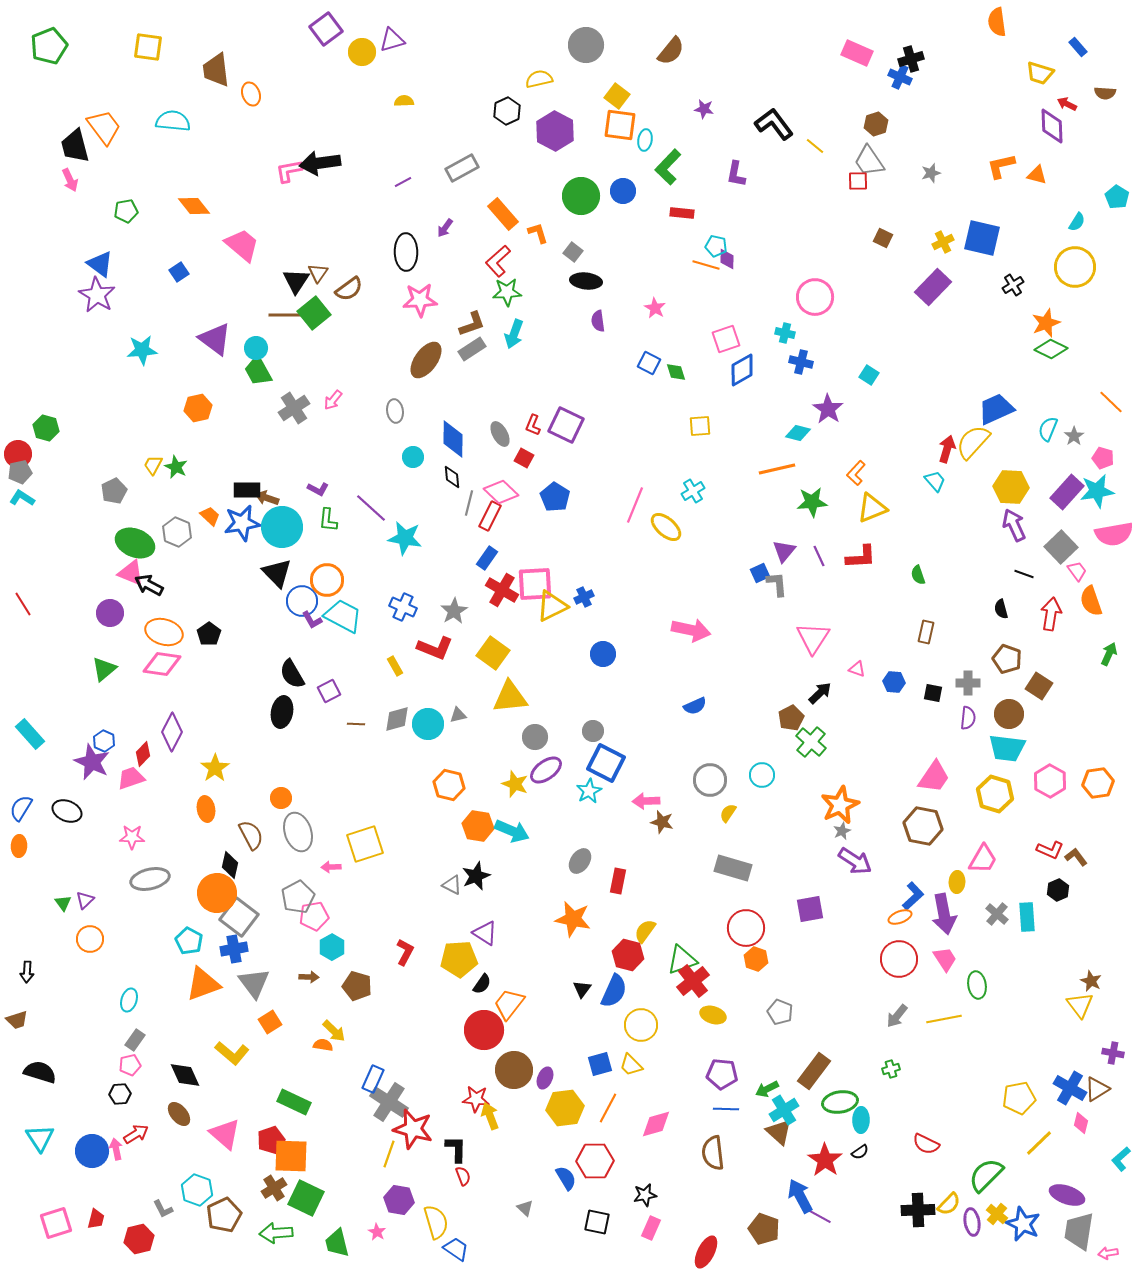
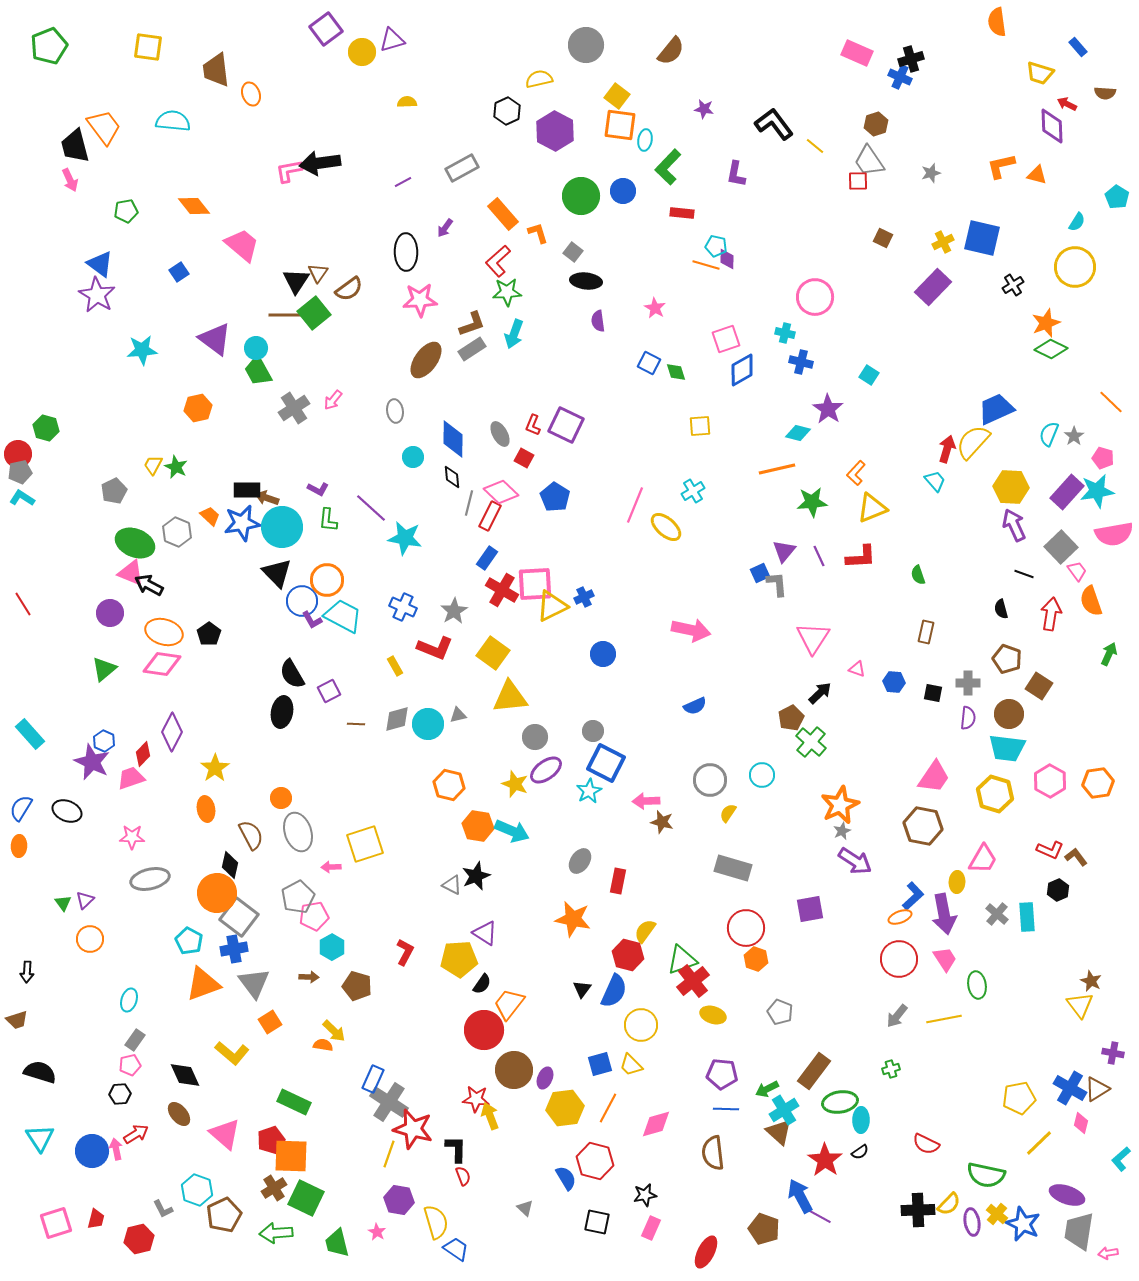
yellow semicircle at (404, 101): moved 3 px right, 1 px down
cyan semicircle at (1048, 429): moved 1 px right, 5 px down
red hexagon at (595, 1161): rotated 15 degrees clockwise
green semicircle at (986, 1175): rotated 123 degrees counterclockwise
